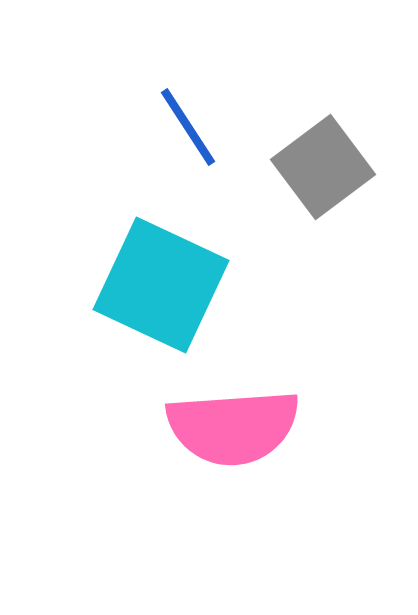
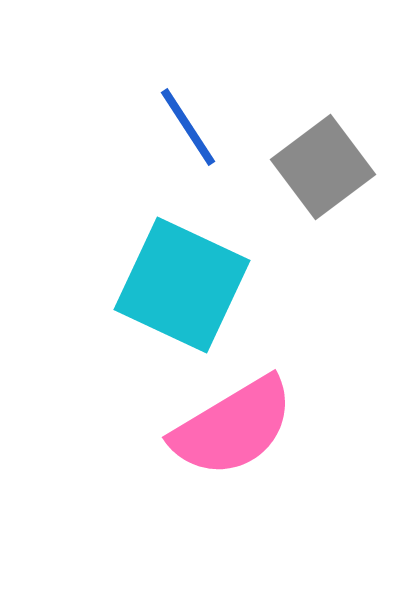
cyan square: moved 21 px right
pink semicircle: rotated 27 degrees counterclockwise
